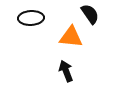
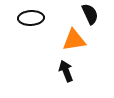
black semicircle: rotated 10 degrees clockwise
orange triangle: moved 3 px right, 3 px down; rotated 15 degrees counterclockwise
